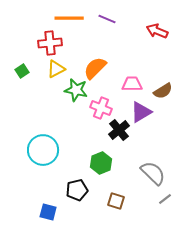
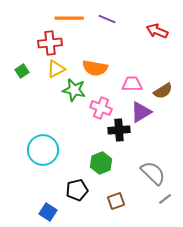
orange semicircle: rotated 125 degrees counterclockwise
green star: moved 2 px left
black cross: rotated 35 degrees clockwise
brown square: rotated 36 degrees counterclockwise
blue square: rotated 18 degrees clockwise
